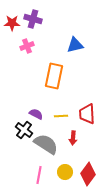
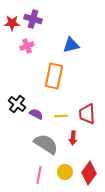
blue triangle: moved 4 px left
black cross: moved 7 px left, 26 px up
red diamond: moved 1 px right, 1 px up
